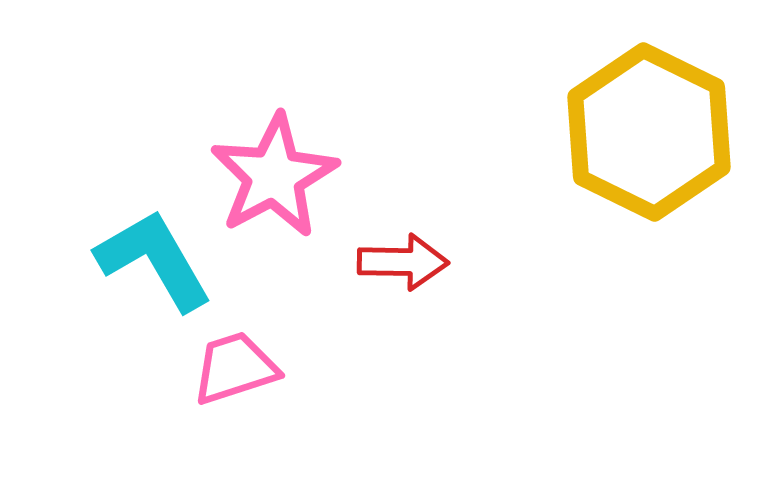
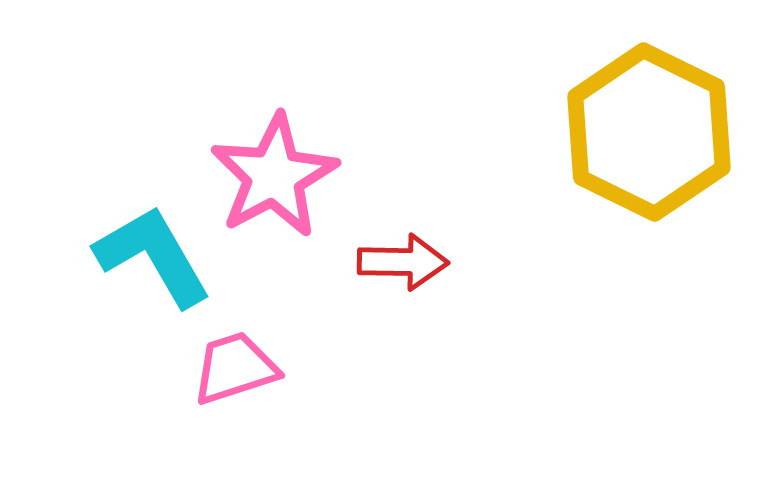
cyan L-shape: moved 1 px left, 4 px up
